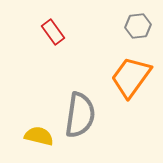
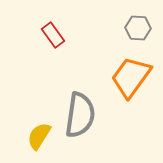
gray hexagon: moved 2 px down; rotated 10 degrees clockwise
red rectangle: moved 3 px down
yellow semicircle: rotated 72 degrees counterclockwise
